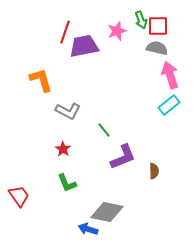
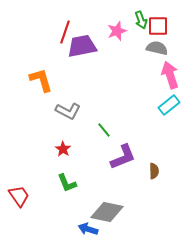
purple trapezoid: moved 2 px left
